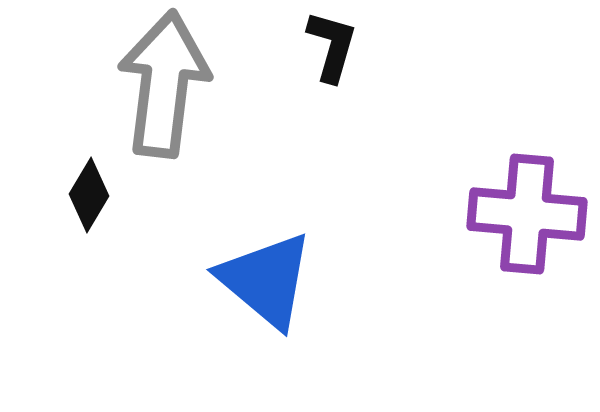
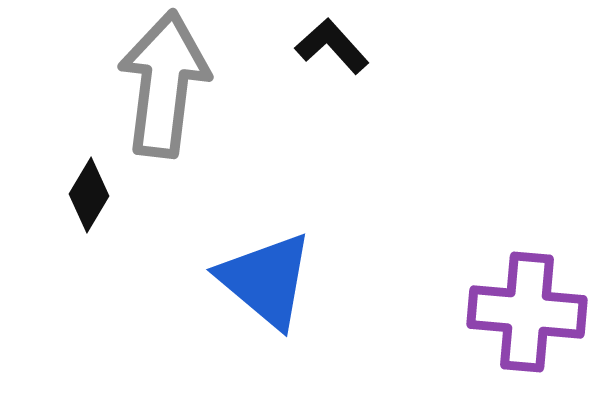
black L-shape: rotated 58 degrees counterclockwise
purple cross: moved 98 px down
